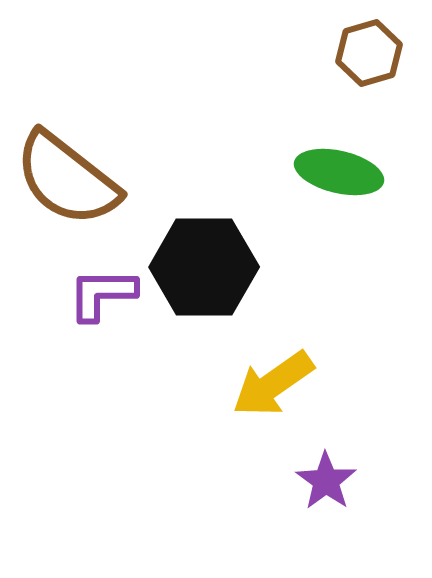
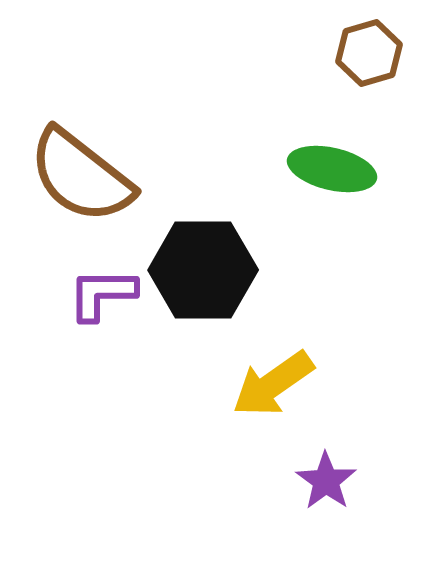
green ellipse: moved 7 px left, 3 px up
brown semicircle: moved 14 px right, 3 px up
black hexagon: moved 1 px left, 3 px down
